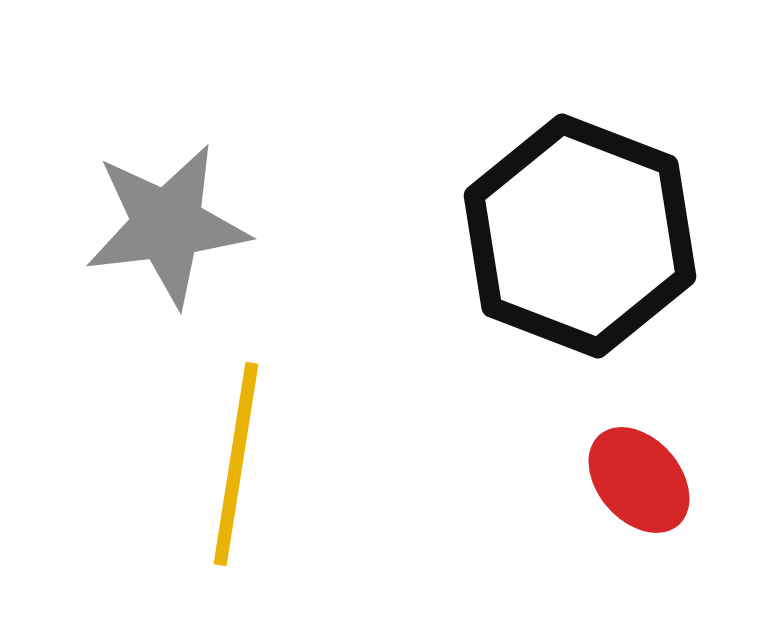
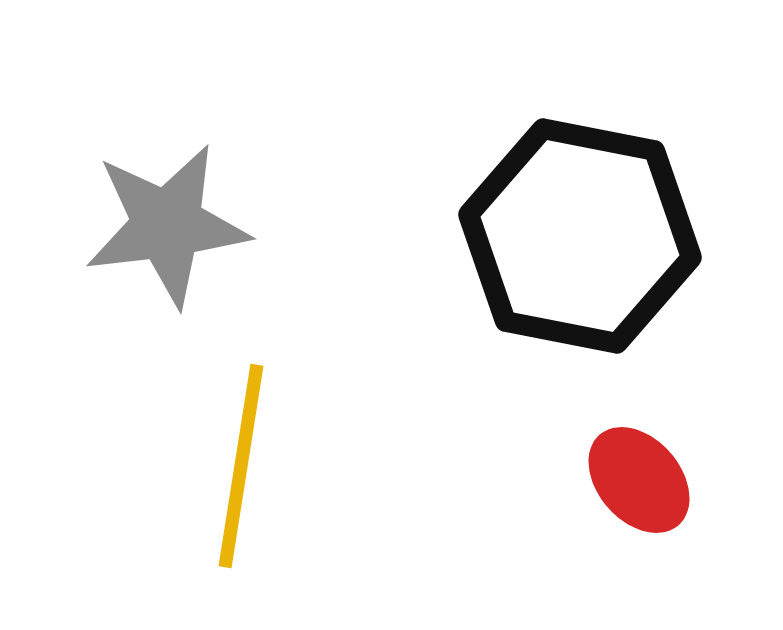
black hexagon: rotated 10 degrees counterclockwise
yellow line: moved 5 px right, 2 px down
